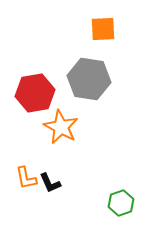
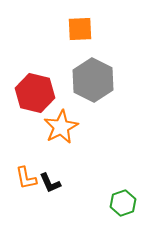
orange square: moved 23 px left
gray hexagon: moved 4 px right, 1 px down; rotated 18 degrees clockwise
red hexagon: rotated 24 degrees clockwise
orange star: rotated 16 degrees clockwise
green hexagon: moved 2 px right
